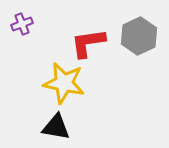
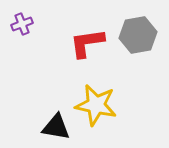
gray hexagon: moved 1 px left, 1 px up; rotated 15 degrees clockwise
red L-shape: moved 1 px left
yellow star: moved 32 px right, 22 px down
